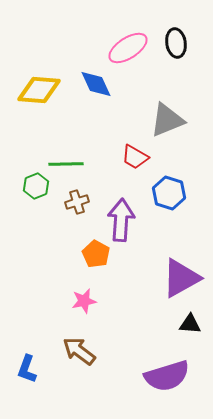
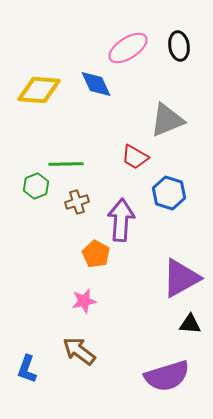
black ellipse: moved 3 px right, 3 px down
